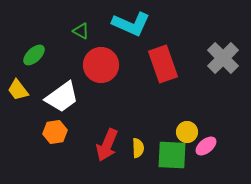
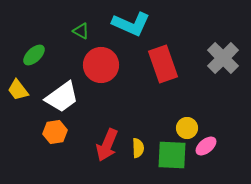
yellow circle: moved 4 px up
